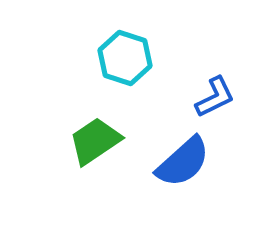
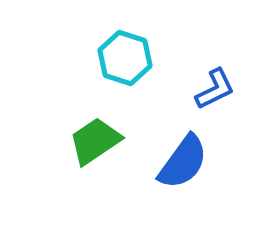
blue L-shape: moved 8 px up
blue semicircle: rotated 12 degrees counterclockwise
